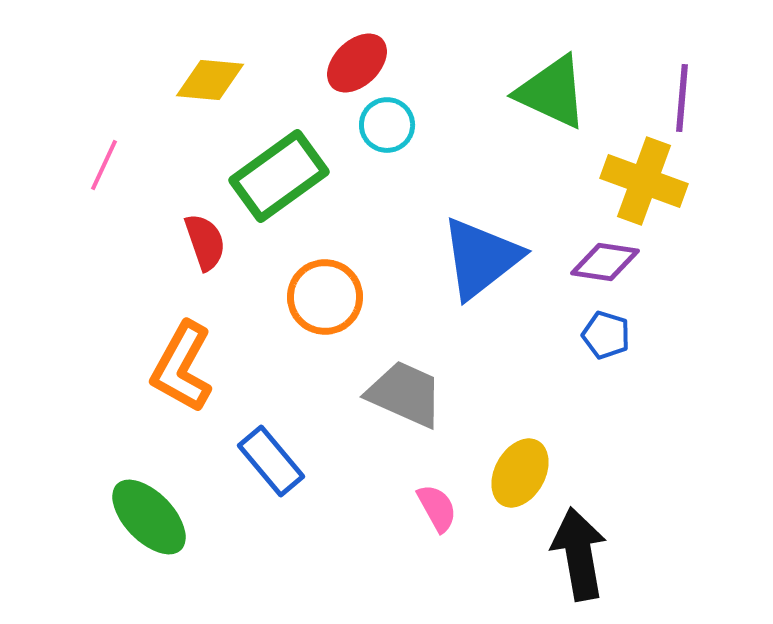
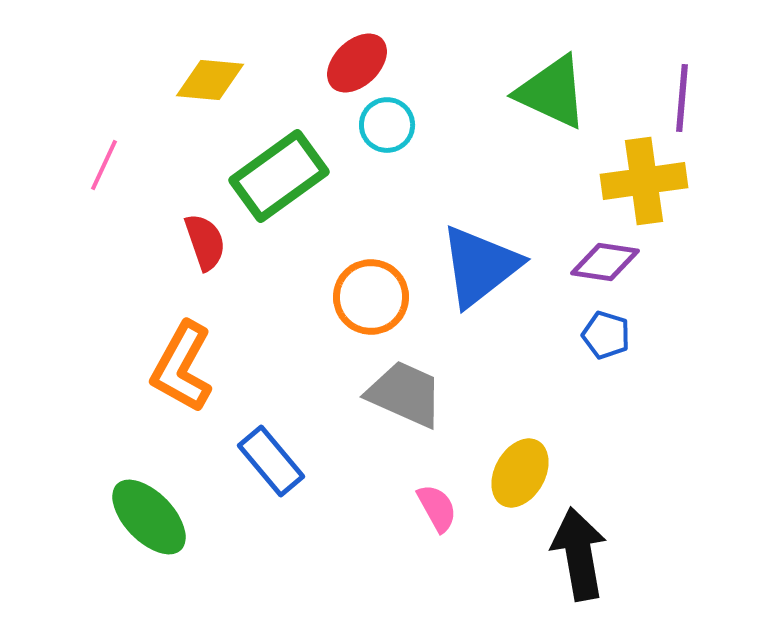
yellow cross: rotated 28 degrees counterclockwise
blue triangle: moved 1 px left, 8 px down
orange circle: moved 46 px right
